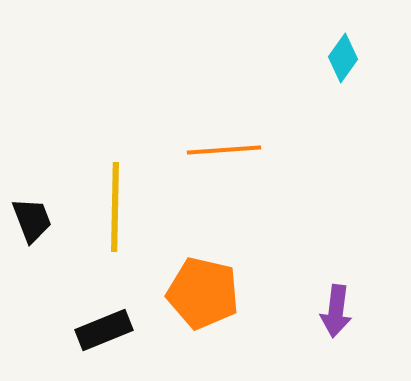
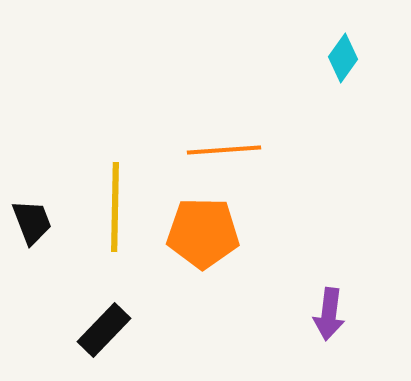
black trapezoid: moved 2 px down
orange pentagon: moved 60 px up; rotated 12 degrees counterclockwise
purple arrow: moved 7 px left, 3 px down
black rectangle: rotated 24 degrees counterclockwise
